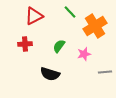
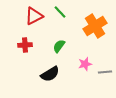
green line: moved 10 px left
red cross: moved 1 px down
pink star: moved 1 px right, 10 px down
black semicircle: rotated 48 degrees counterclockwise
